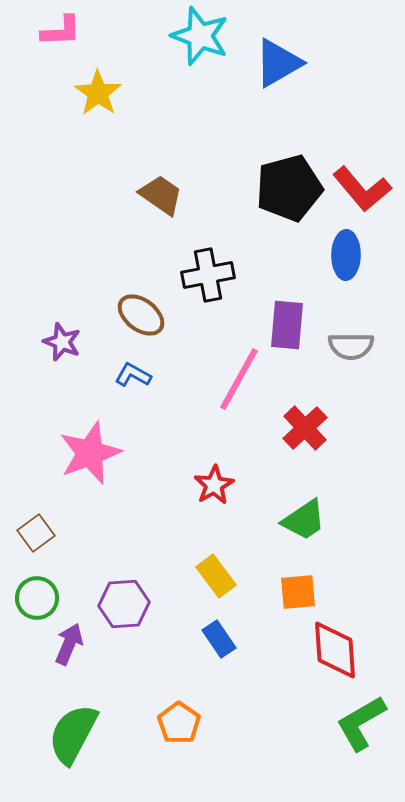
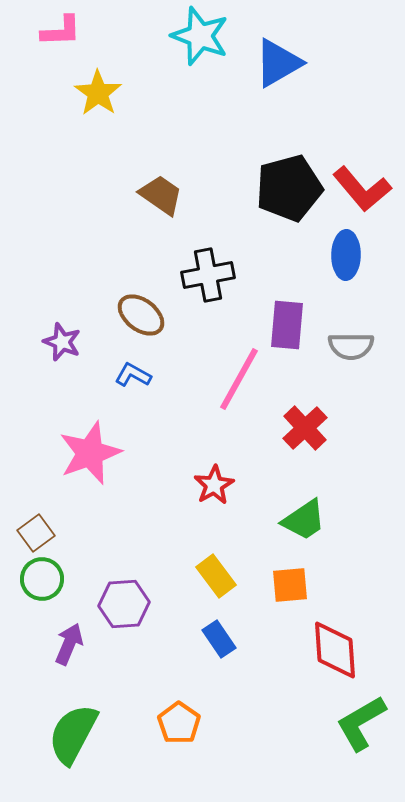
orange square: moved 8 px left, 7 px up
green circle: moved 5 px right, 19 px up
